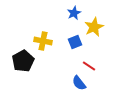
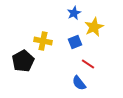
red line: moved 1 px left, 2 px up
